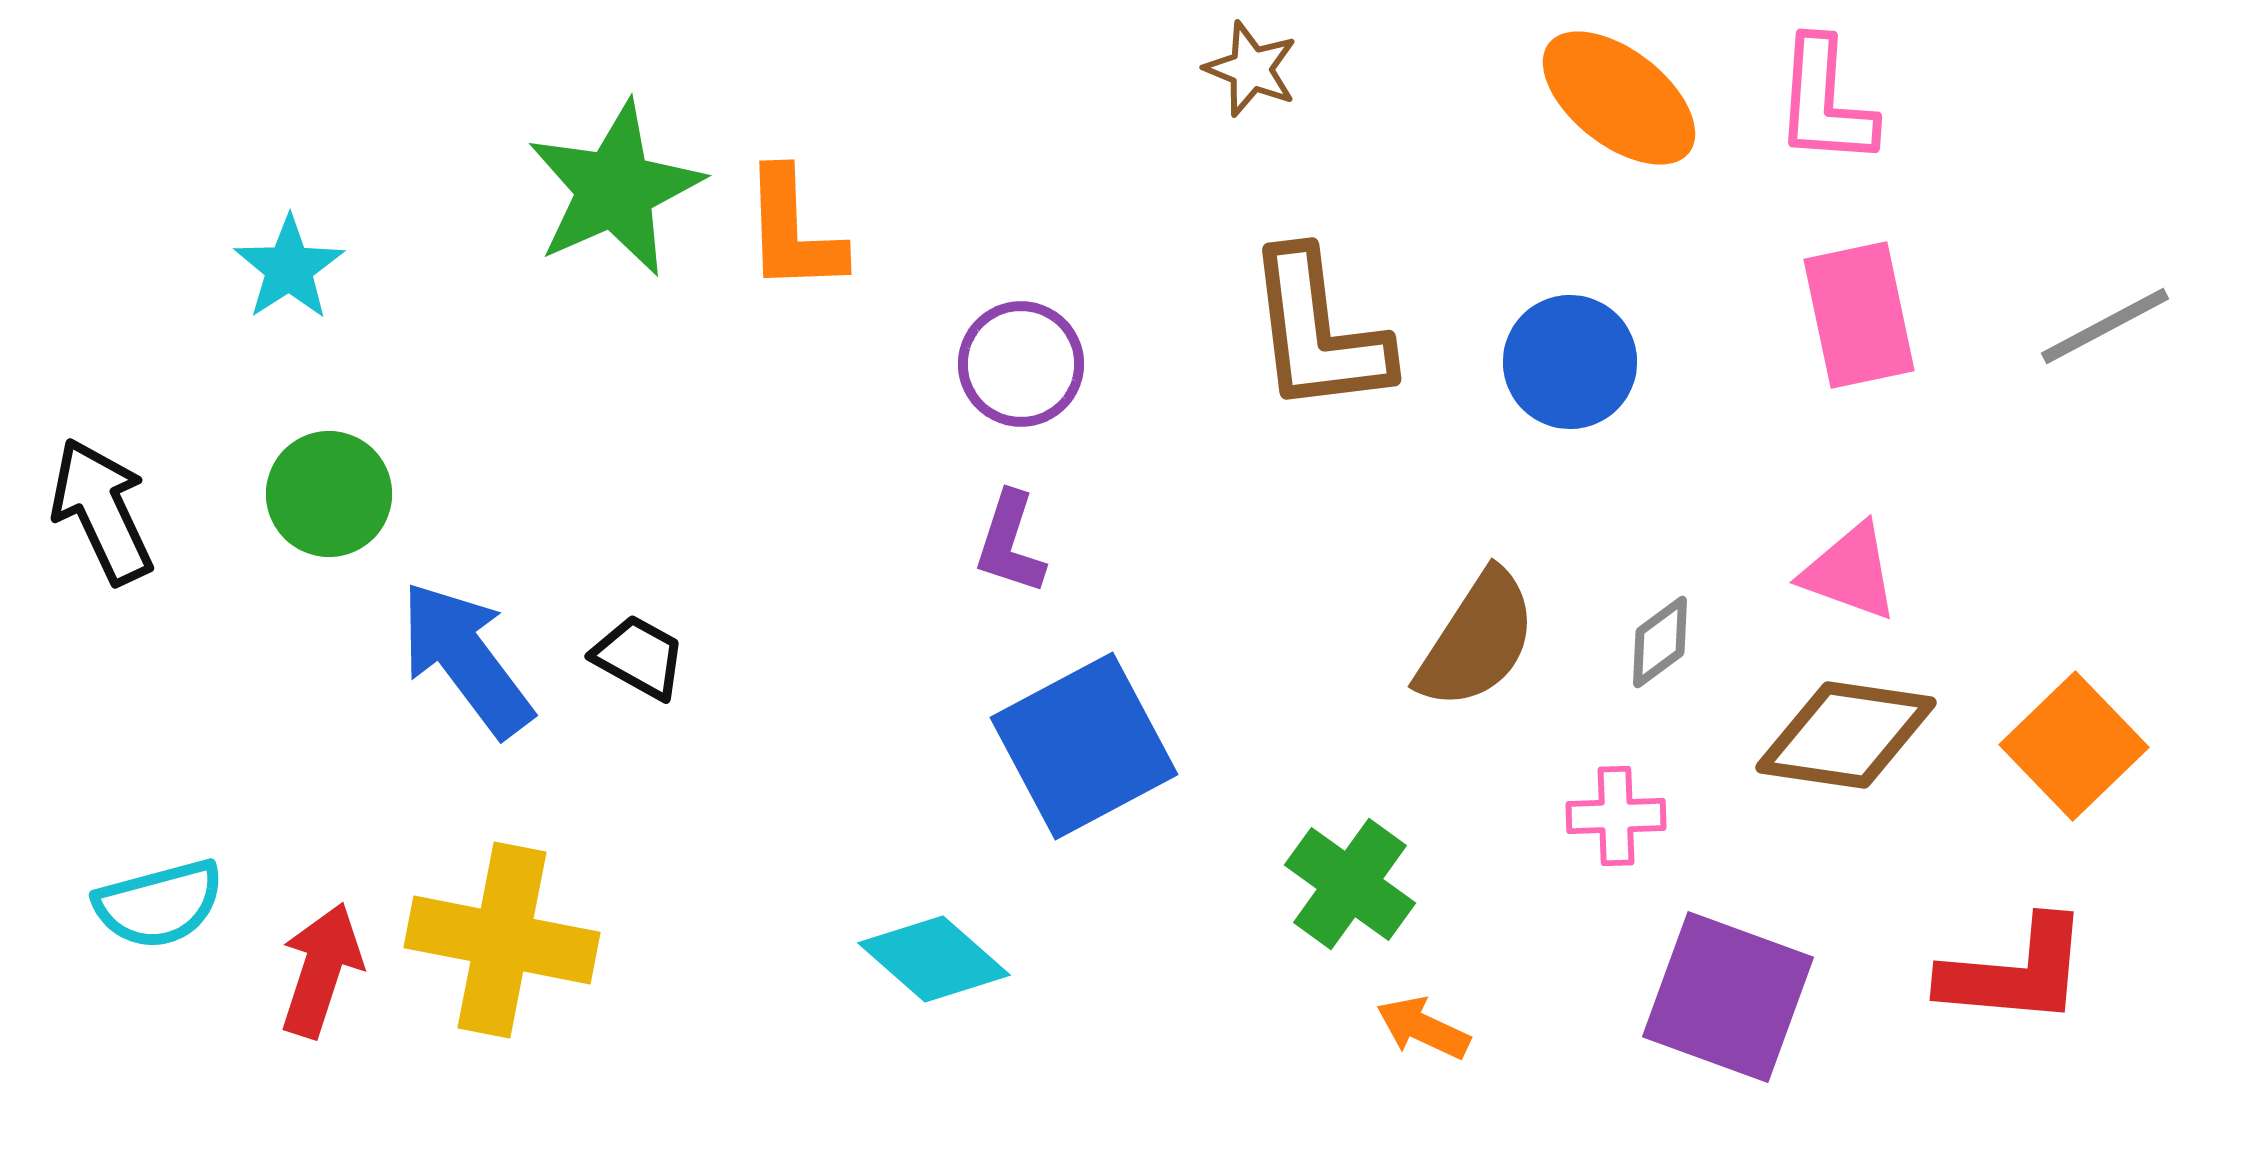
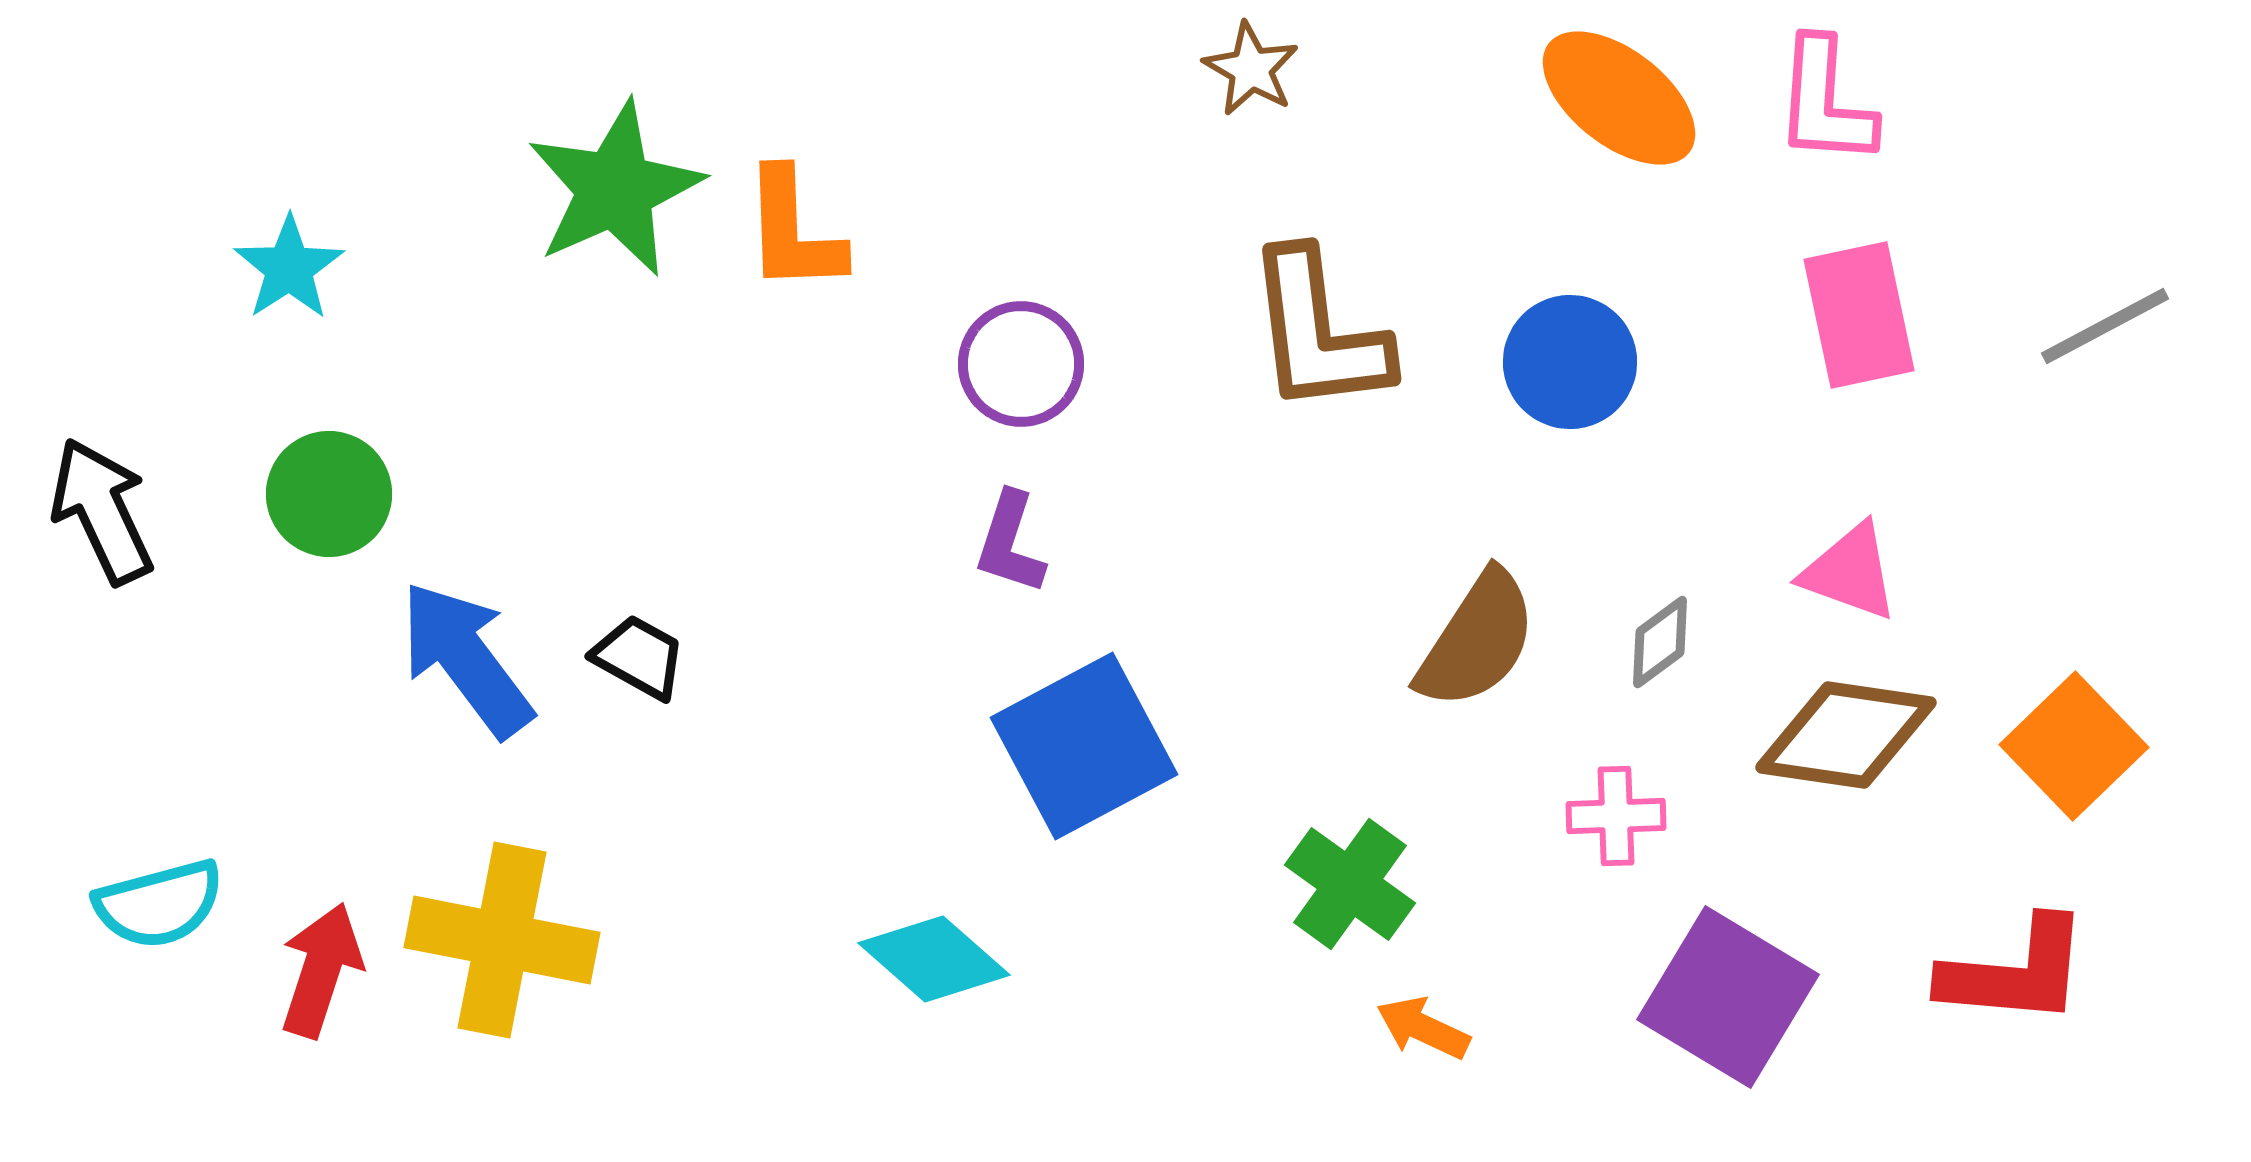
brown star: rotated 8 degrees clockwise
purple square: rotated 11 degrees clockwise
